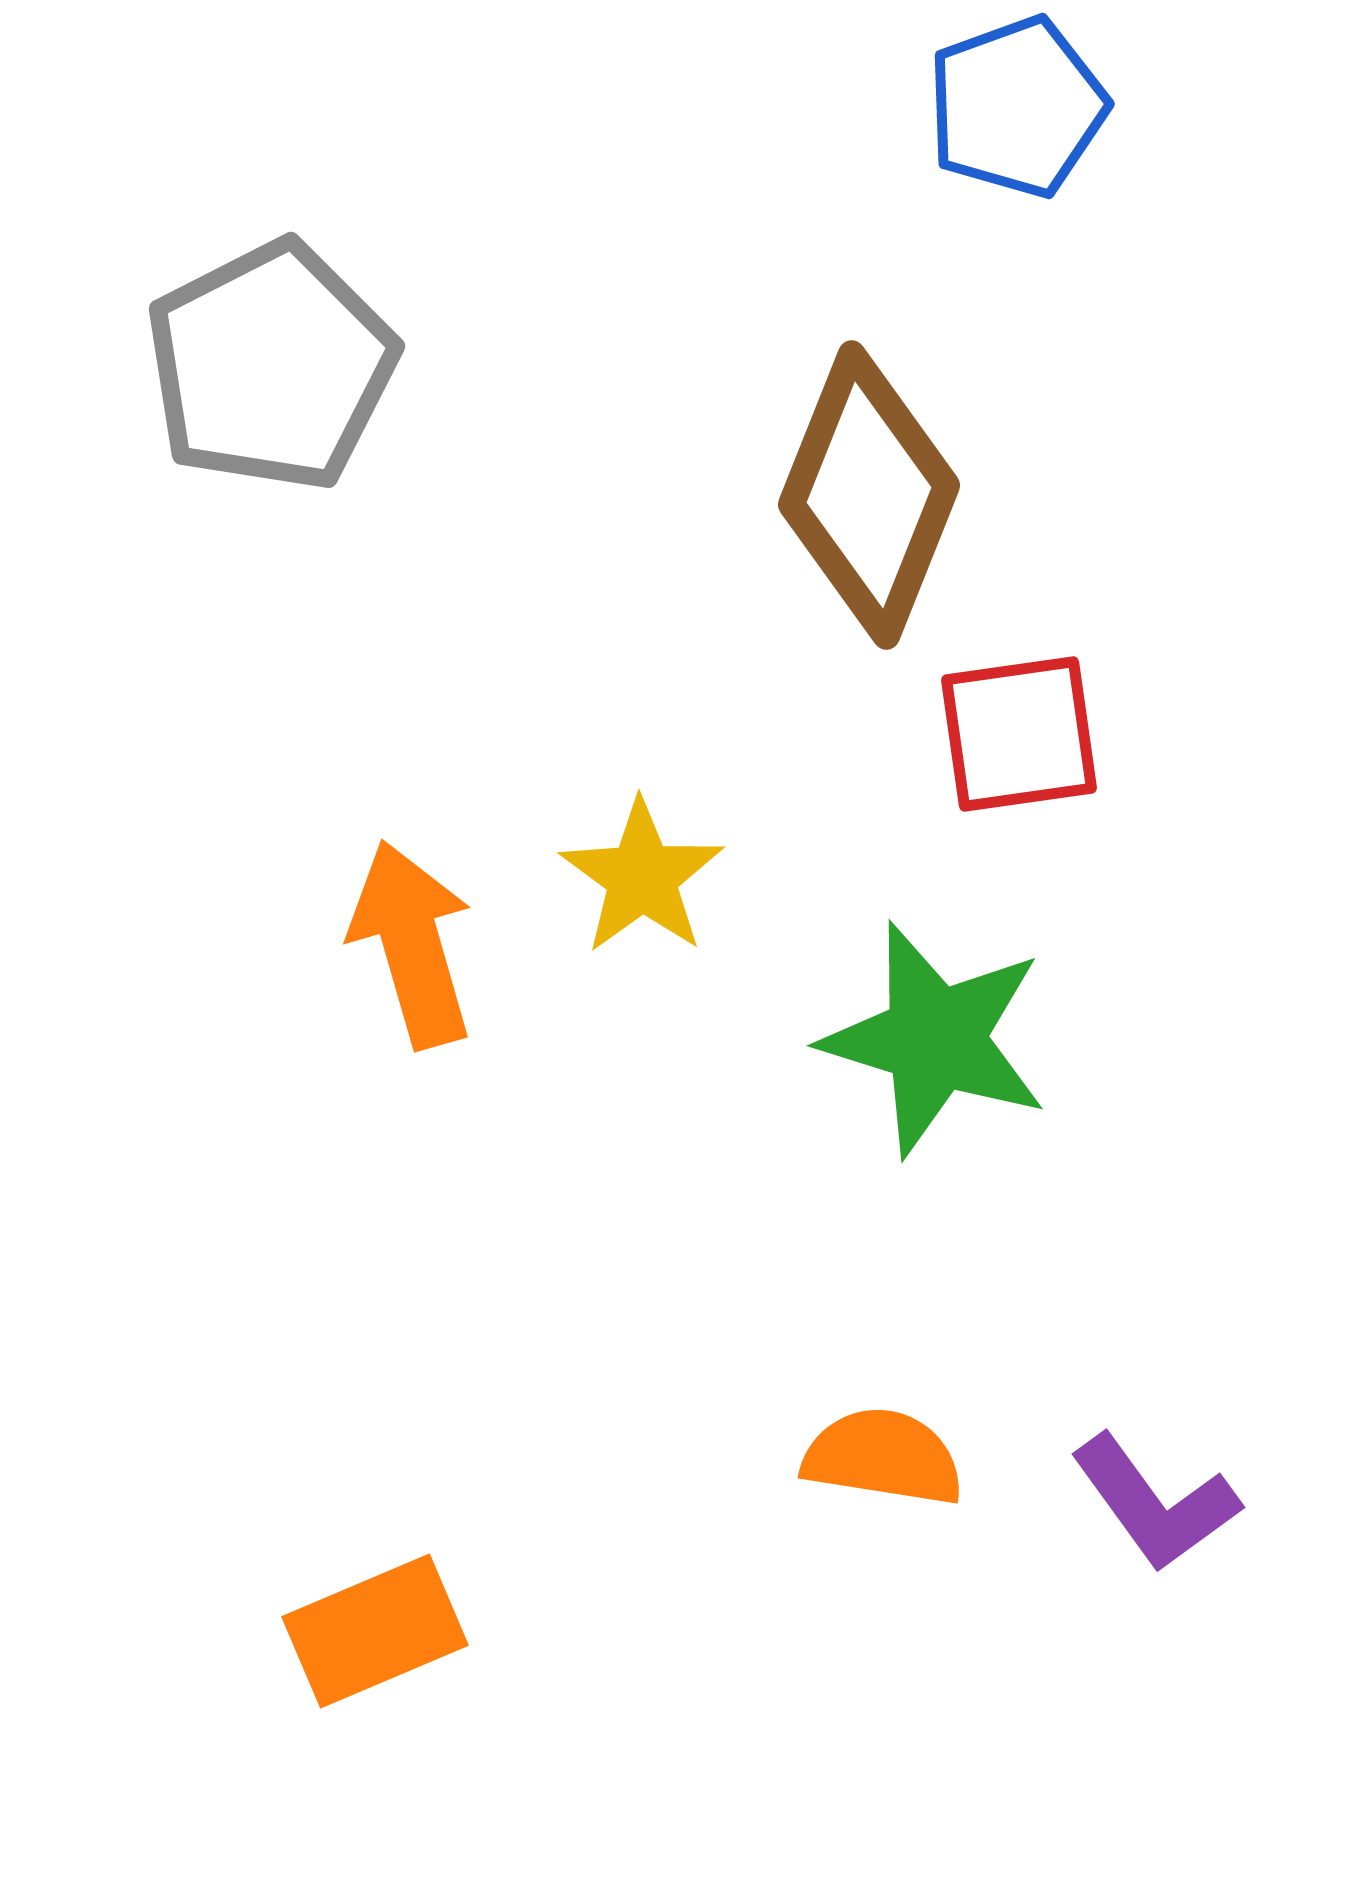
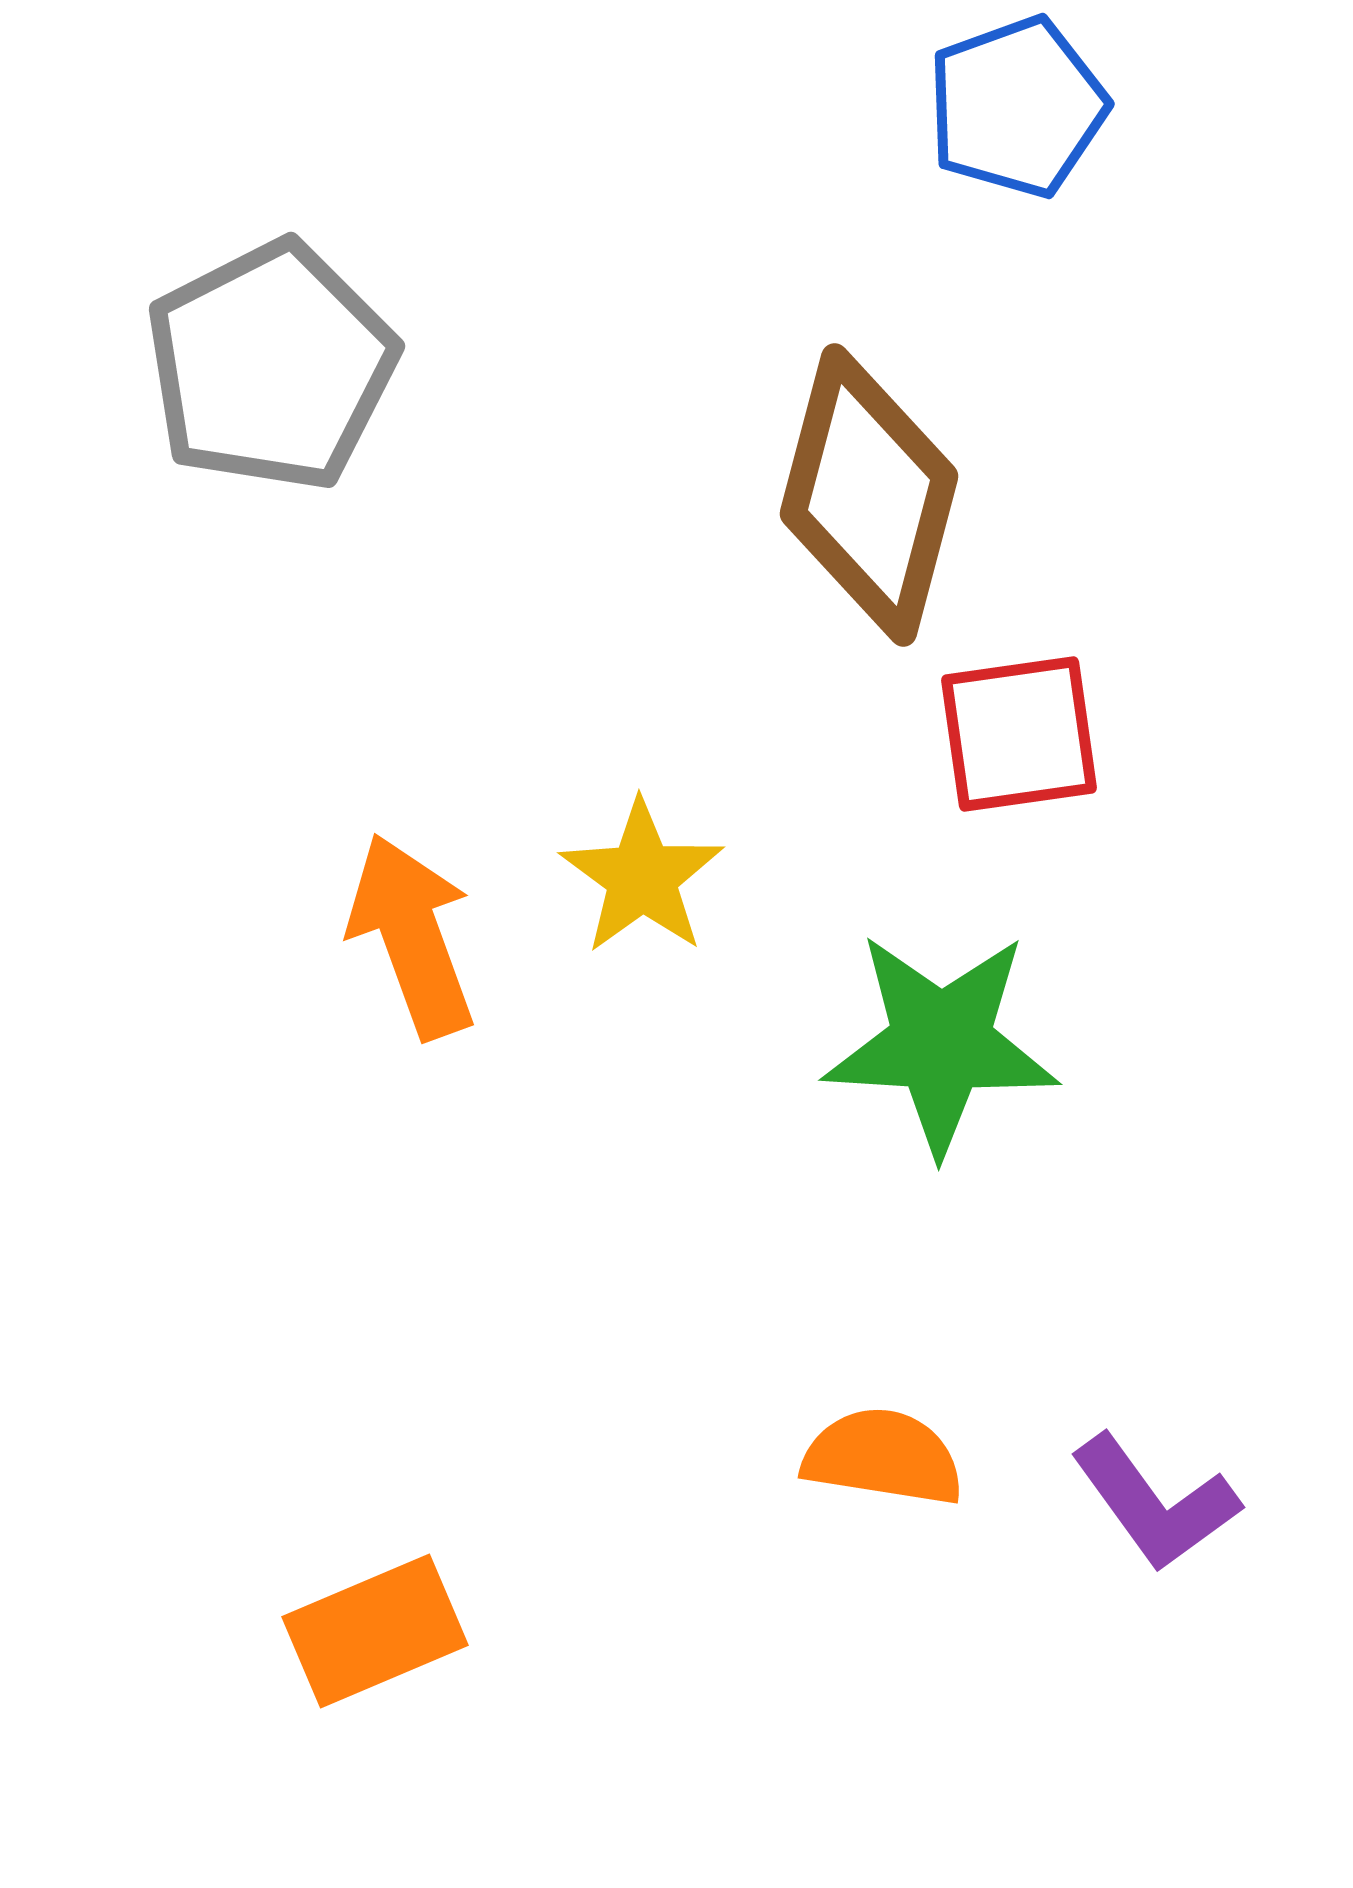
brown diamond: rotated 7 degrees counterclockwise
orange arrow: moved 8 px up; rotated 4 degrees counterclockwise
green star: moved 6 px right, 4 px down; rotated 14 degrees counterclockwise
